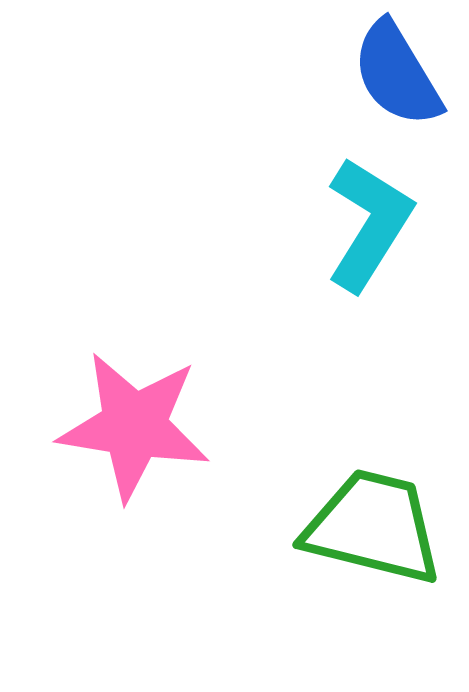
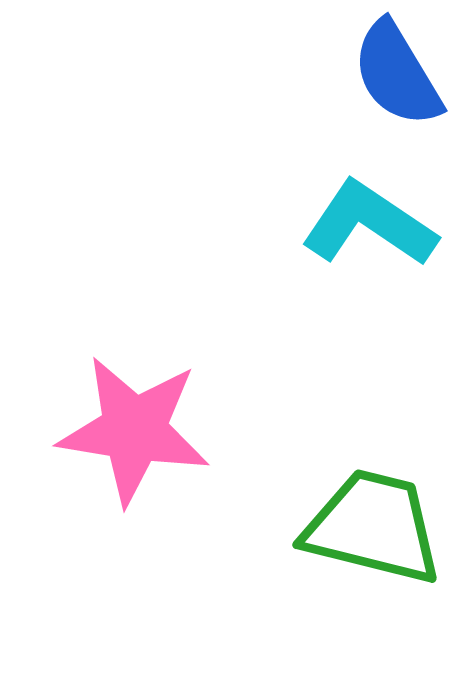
cyan L-shape: rotated 88 degrees counterclockwise
pink star: moved 4 px down
